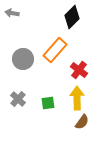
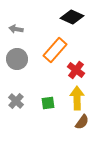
gray arrow: moved 4 px right, 16 px down
black diamond: rotated 70 degrees clockwise
gray circle: moved 6 px left
red cross: moved 3 px left
gray cross: moved 2 px left, 2 px down
